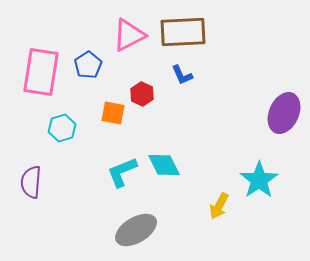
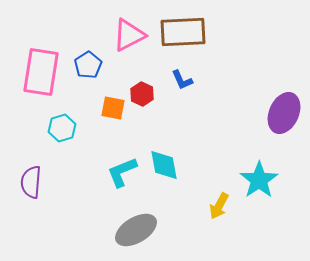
blue L-shape: moved 5 px down
orange square: moved 5 px up
cyan diamond: rotated 16 degrees clockwise
